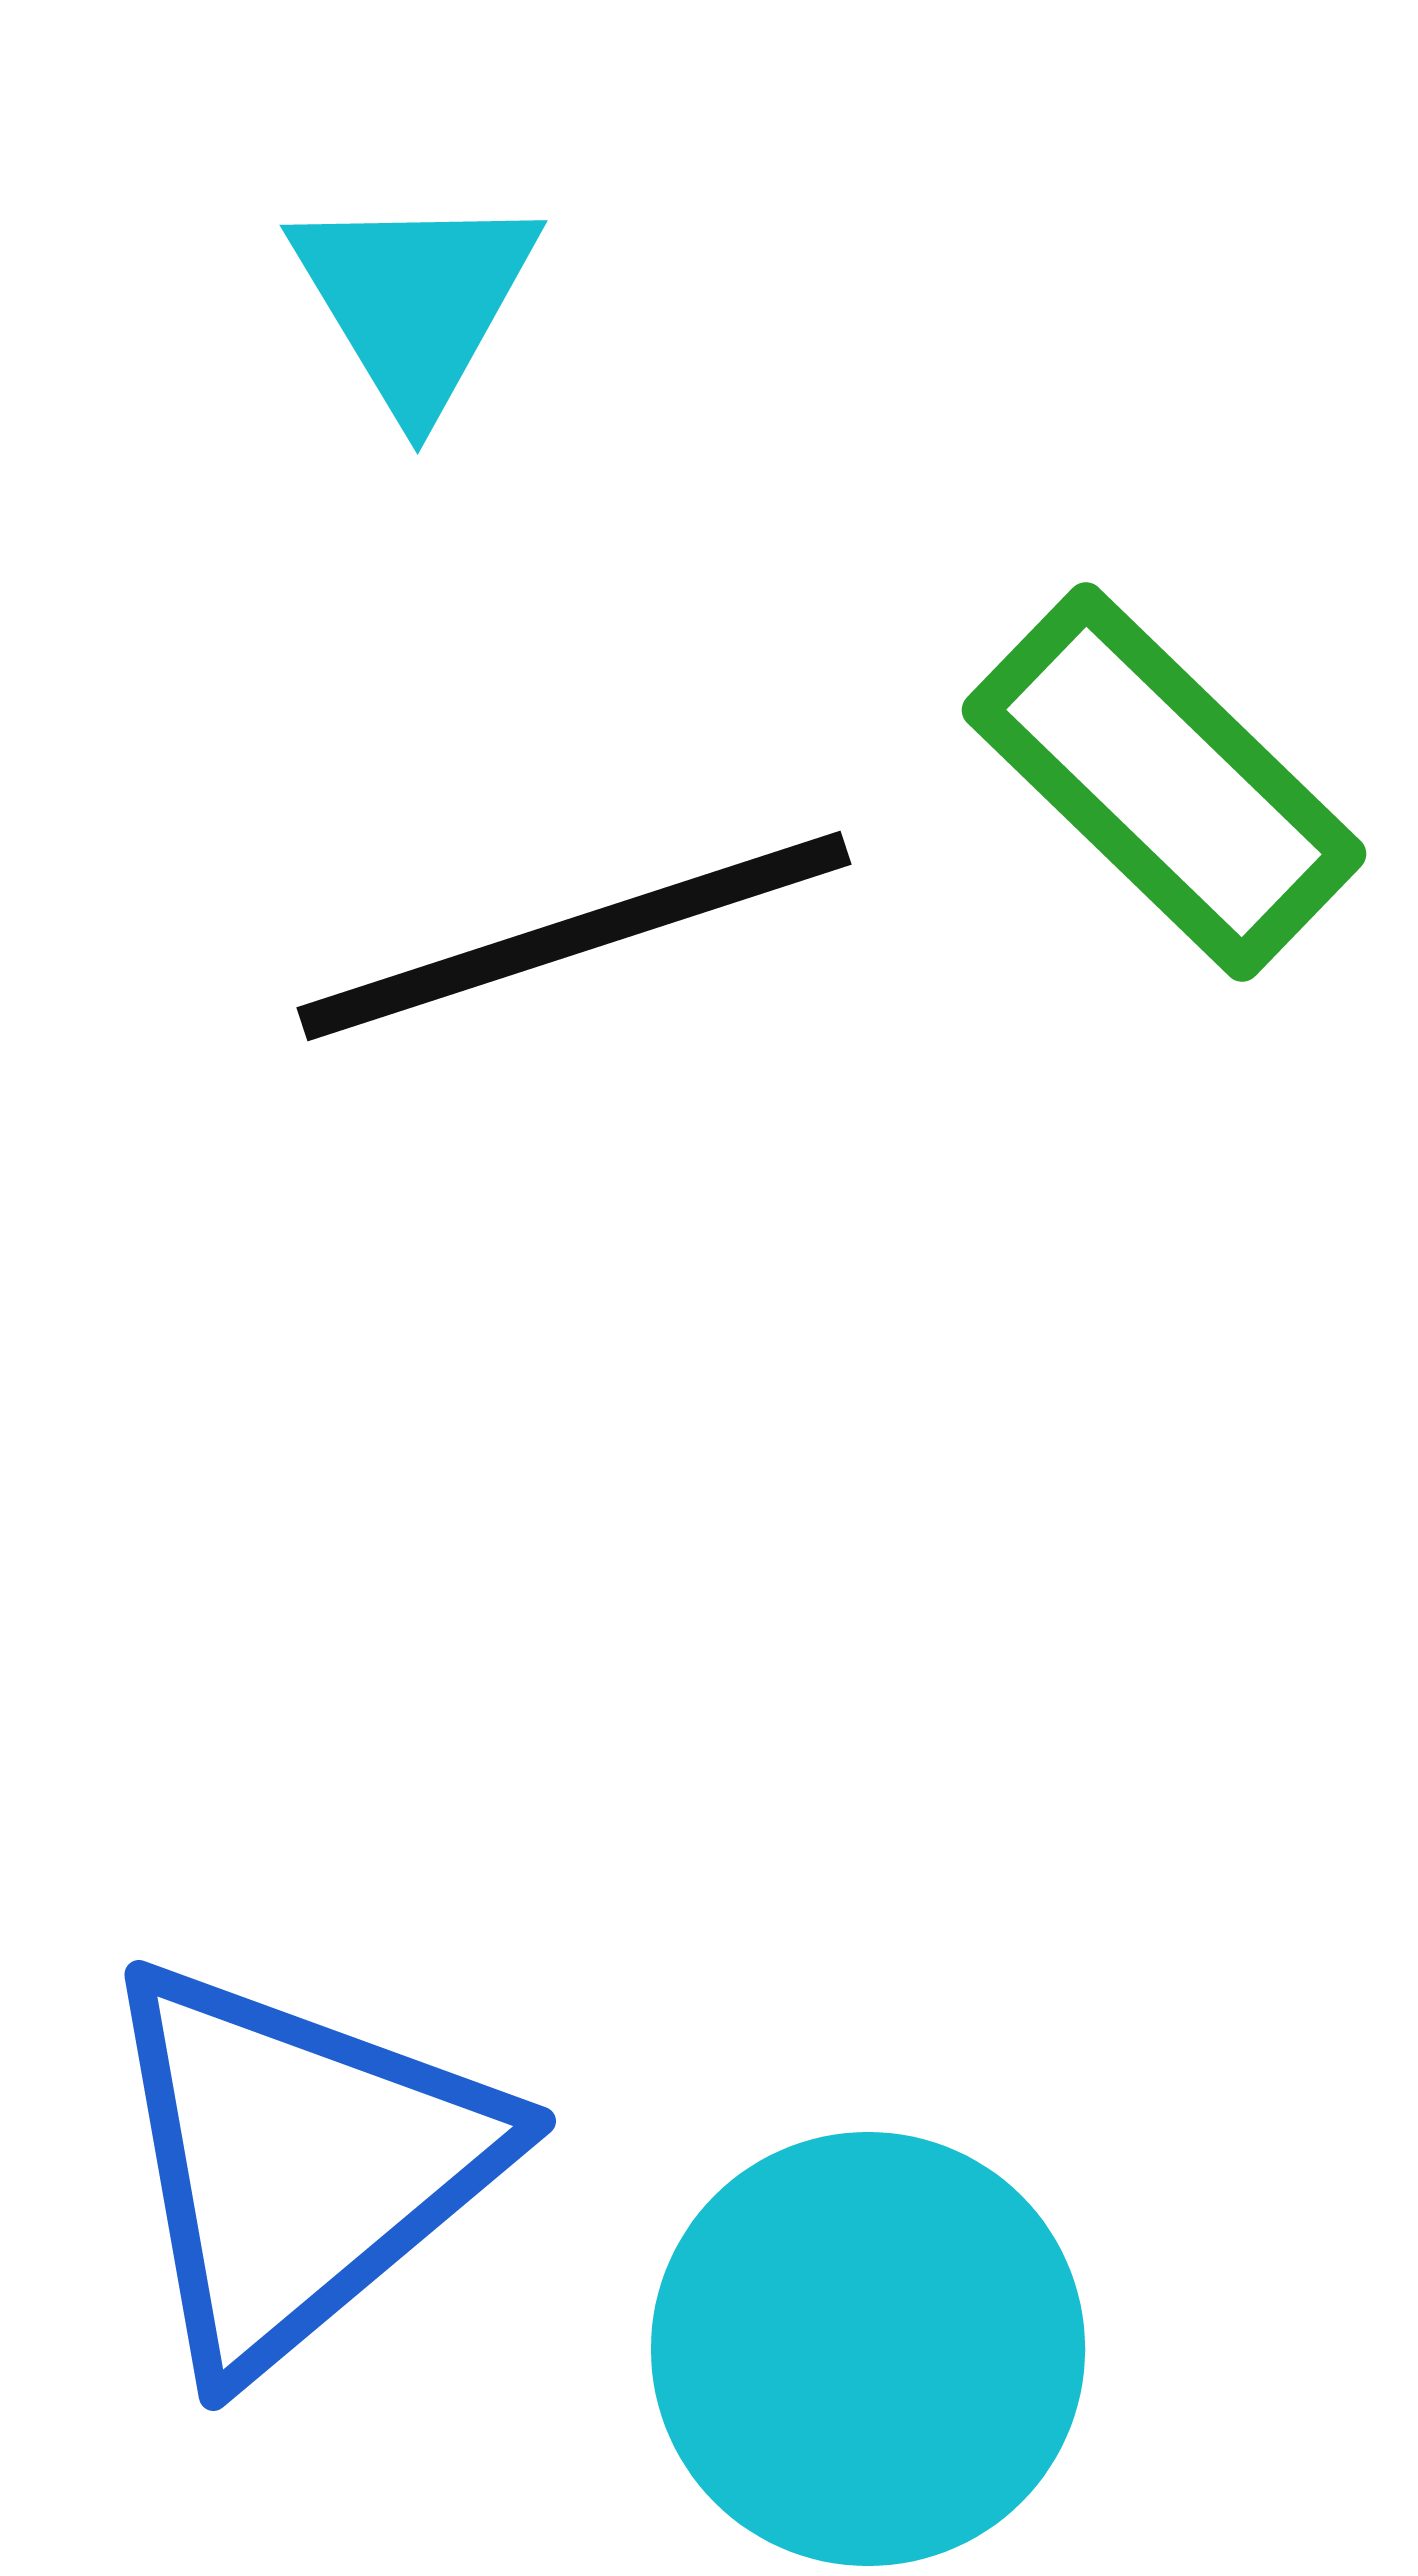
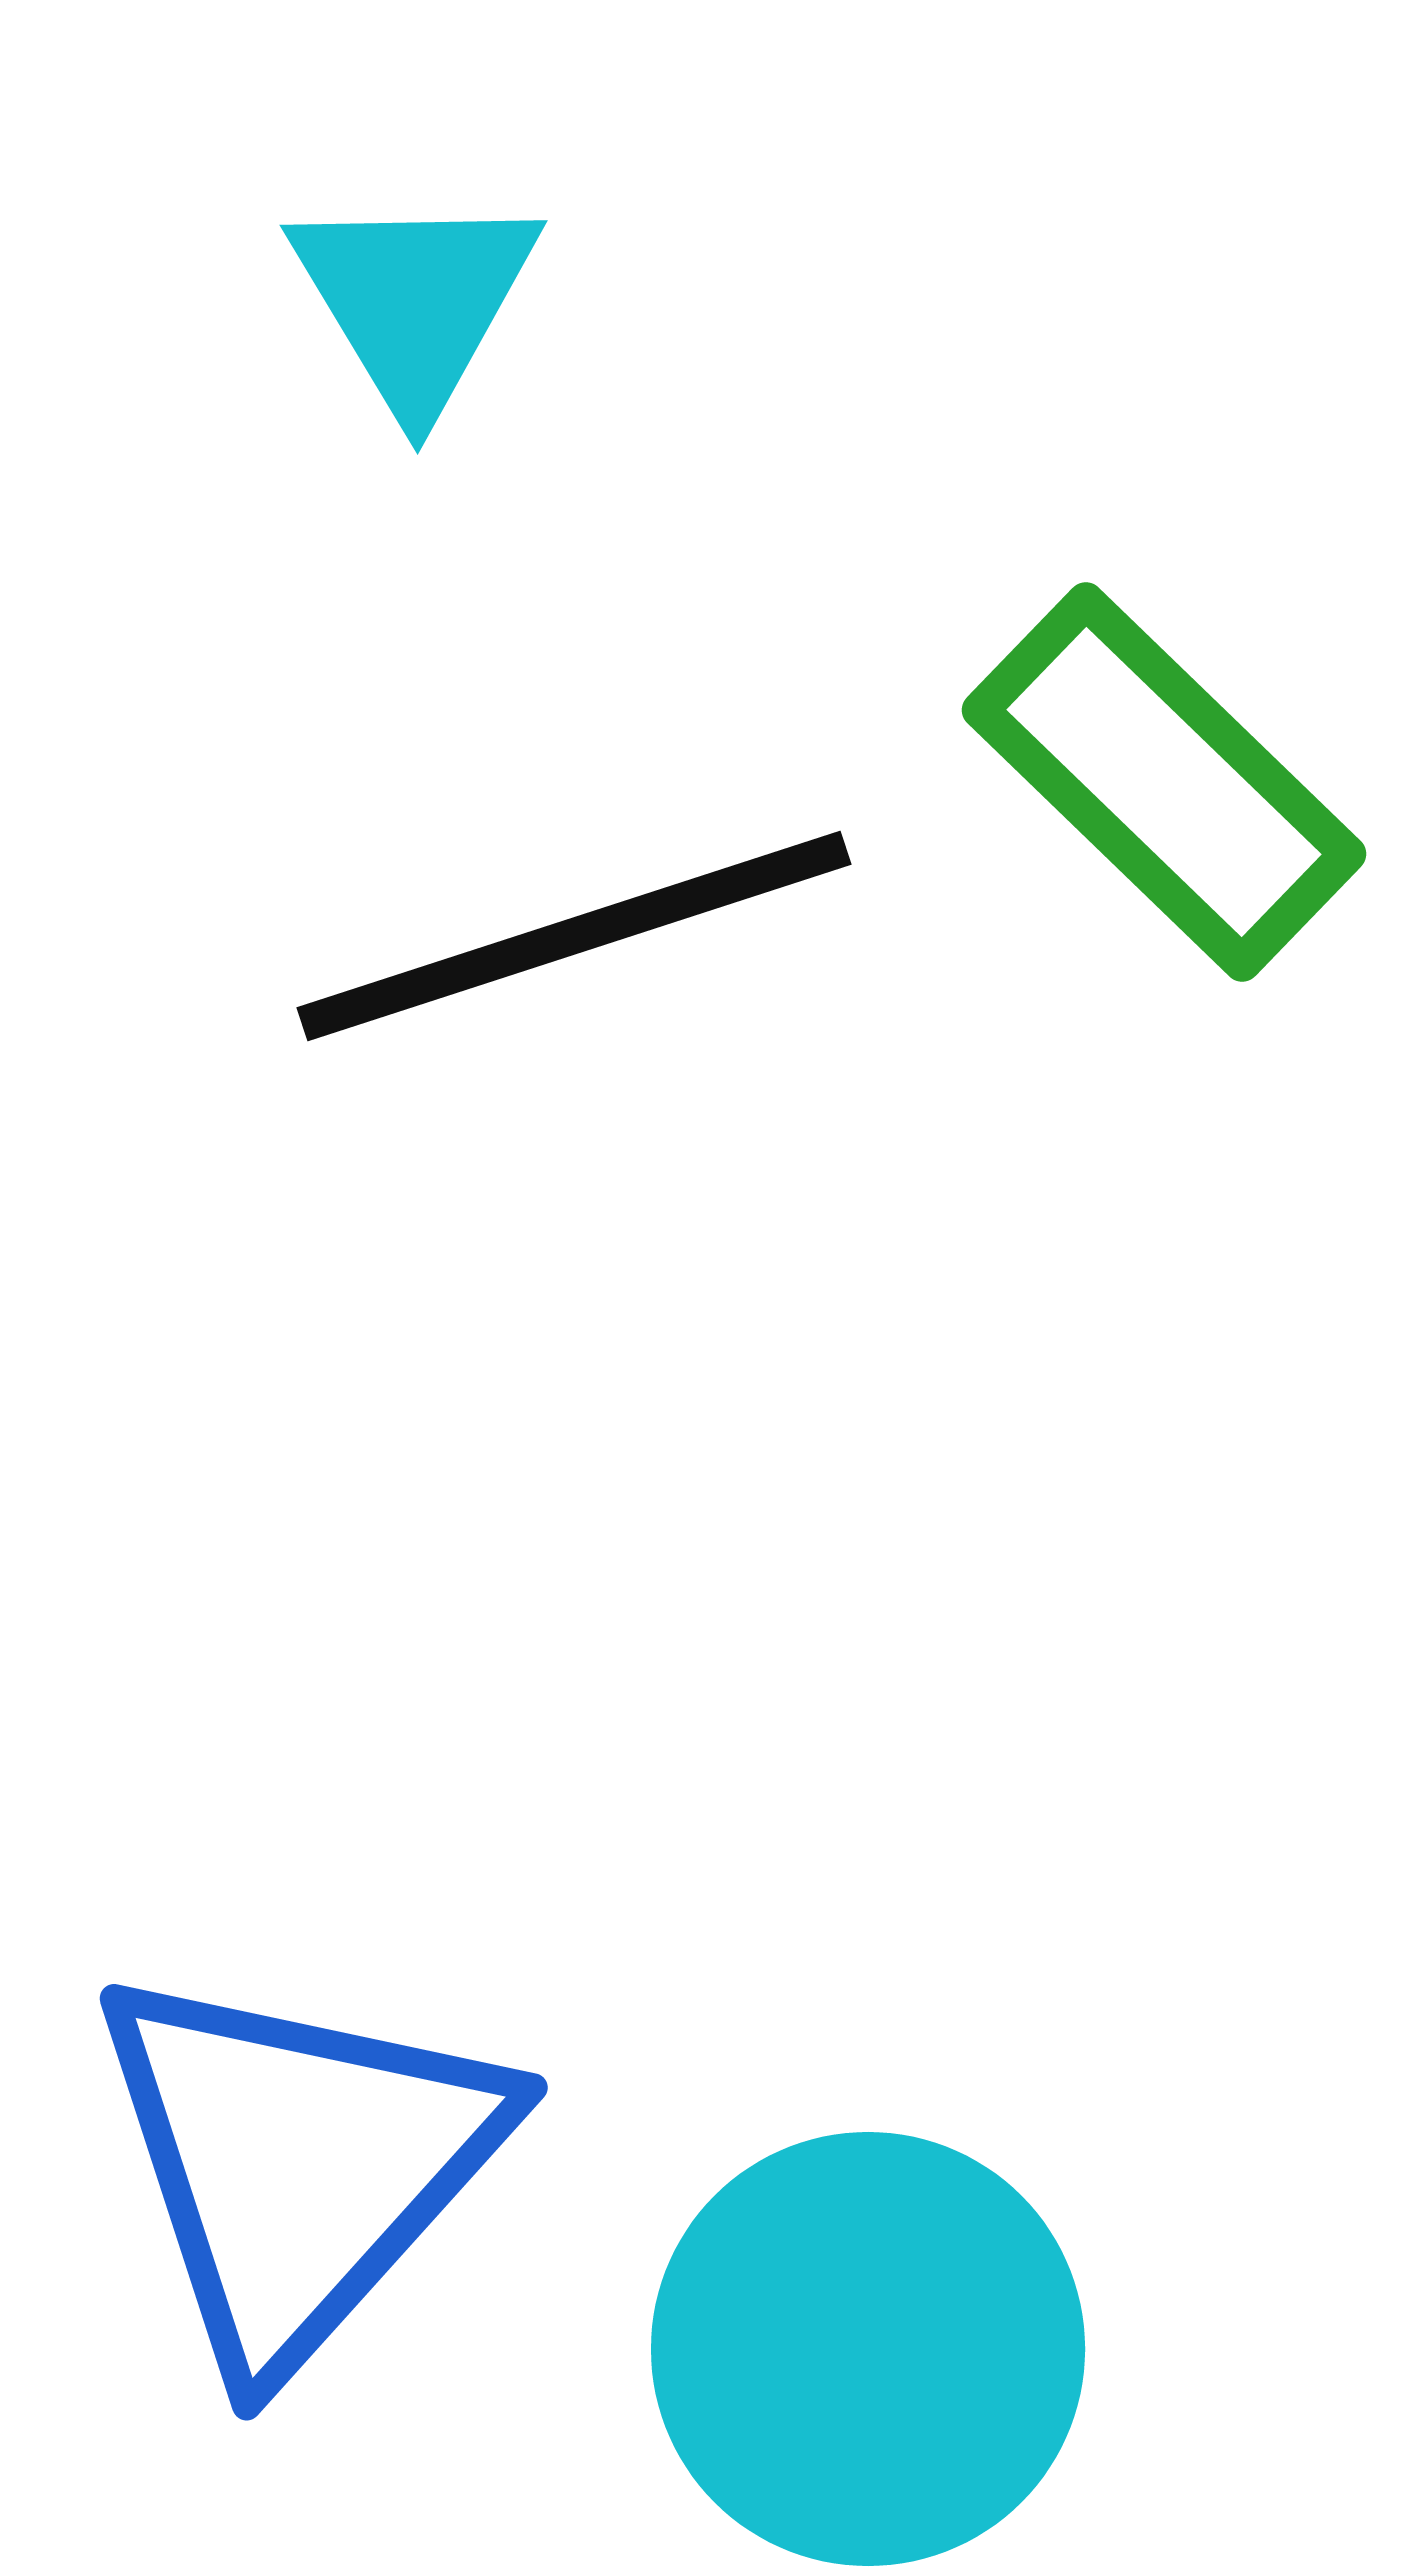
blue triangle: rotated 8 degrees counterclockwise
